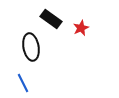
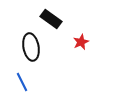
red star: moved 14 px down
blue line: moved 1 px left, 1 px up
